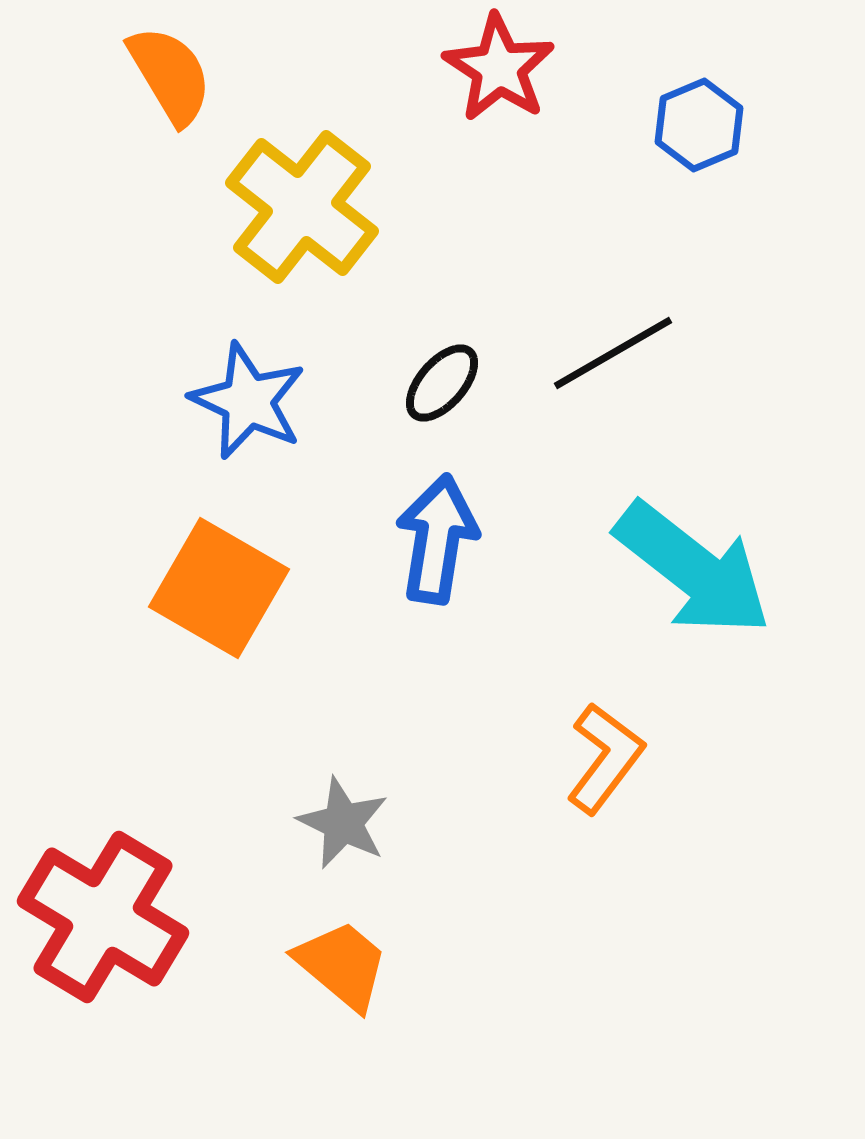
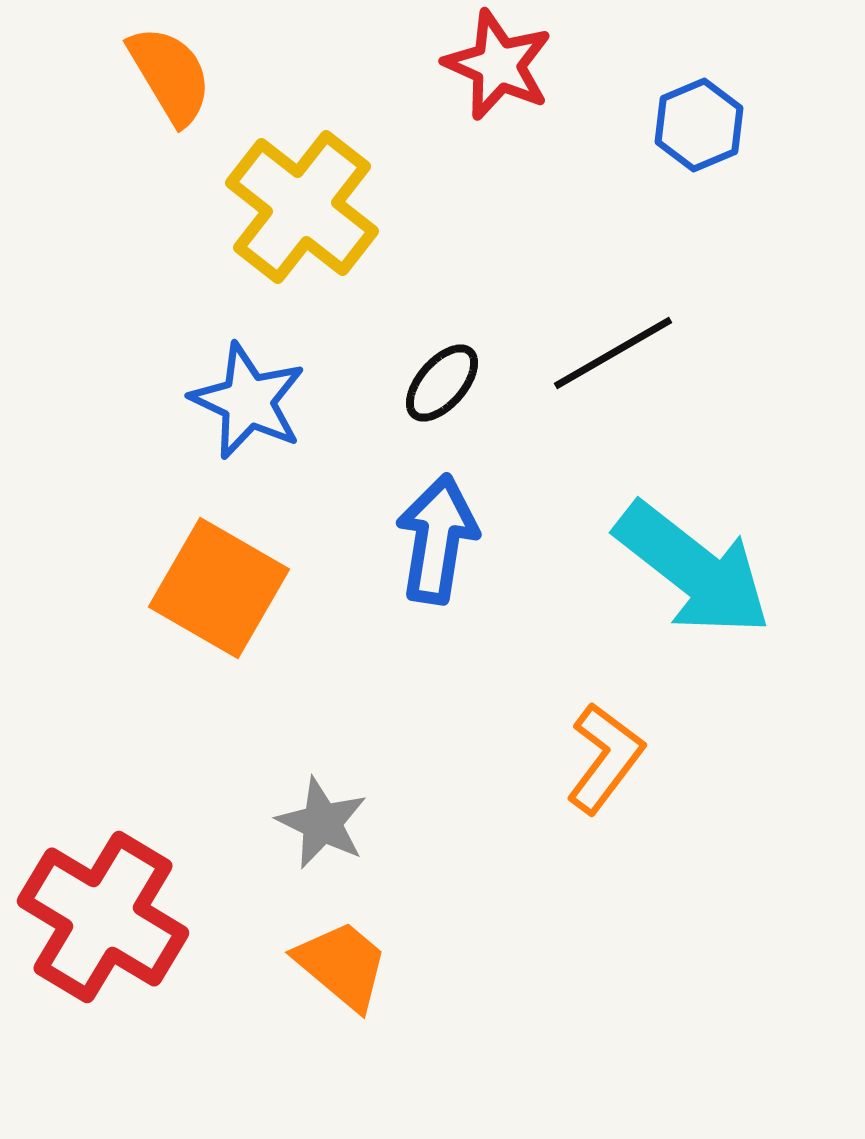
red star: moved 1 px left, 3 px up; rotated 9 degrees counterclockwise
gray star: moved 21 px left
